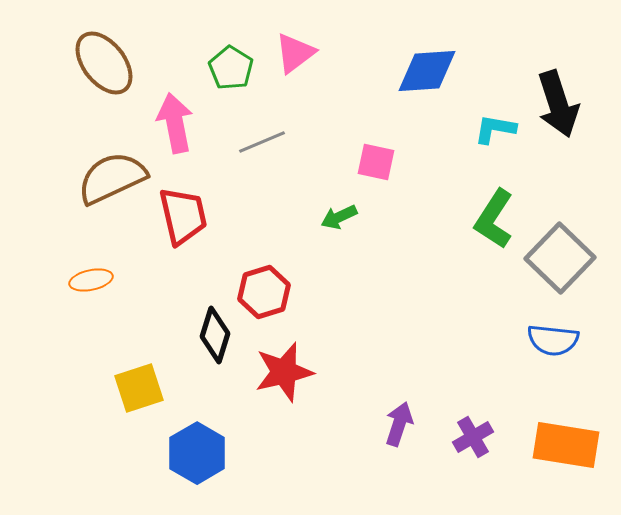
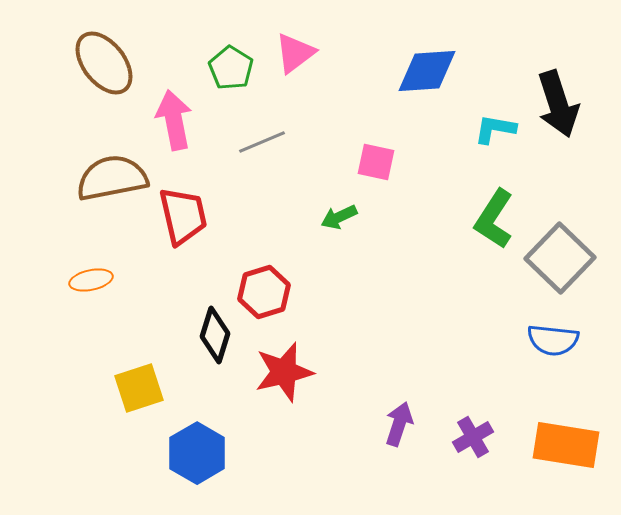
pink arrow: moved 1 px left, 3 px up
brown semicircle: rotated 14 degrees clockwise
